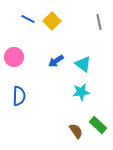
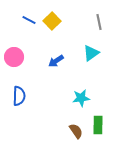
blue line: moved 1 px right, 1 px down
cyan triangle: moved 8 px right, 11 px up; rotated 48 degrees clockwise
cyan star: moved 6 px down
green rectangle: rotated 48 degrees clockwise
